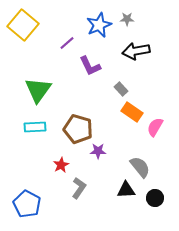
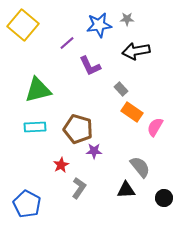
blue star: rotated 15 degrees clockwise
green triangle: rotated 40 degrees clockwise
purple star: moved 4 px left
black circle: moved 9 px right
